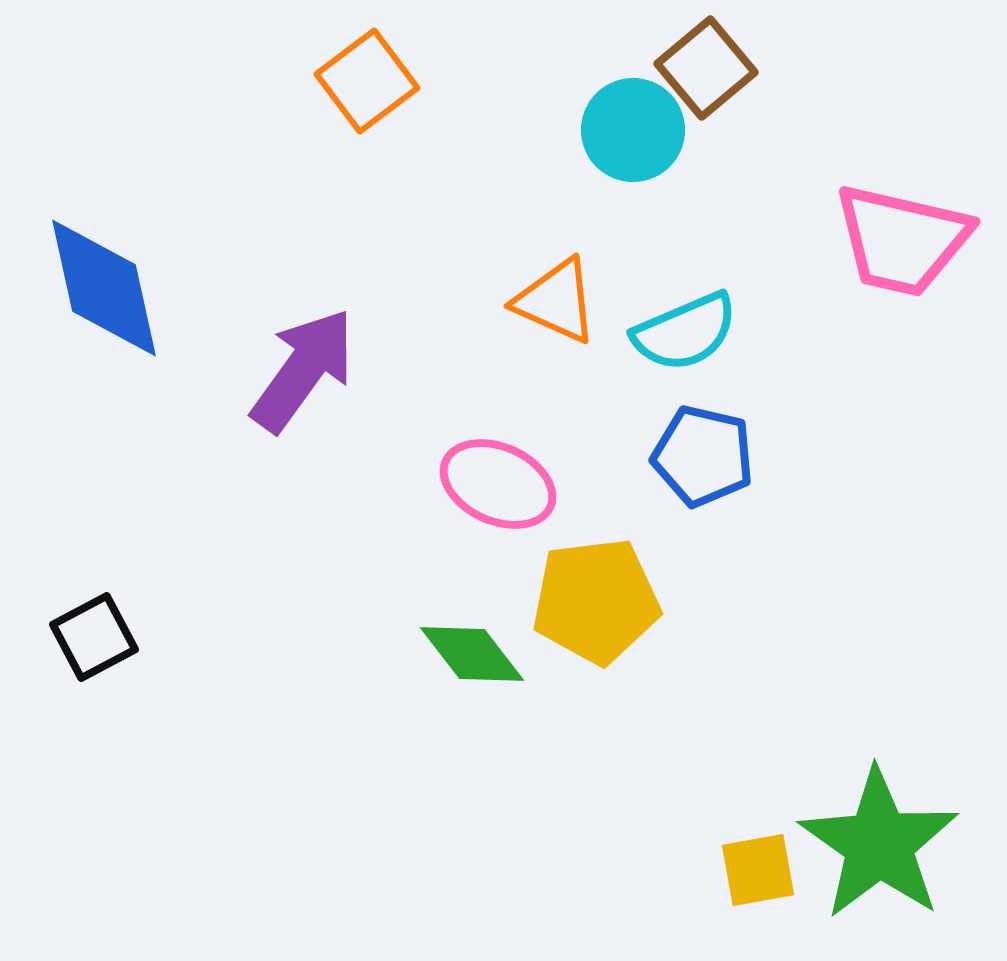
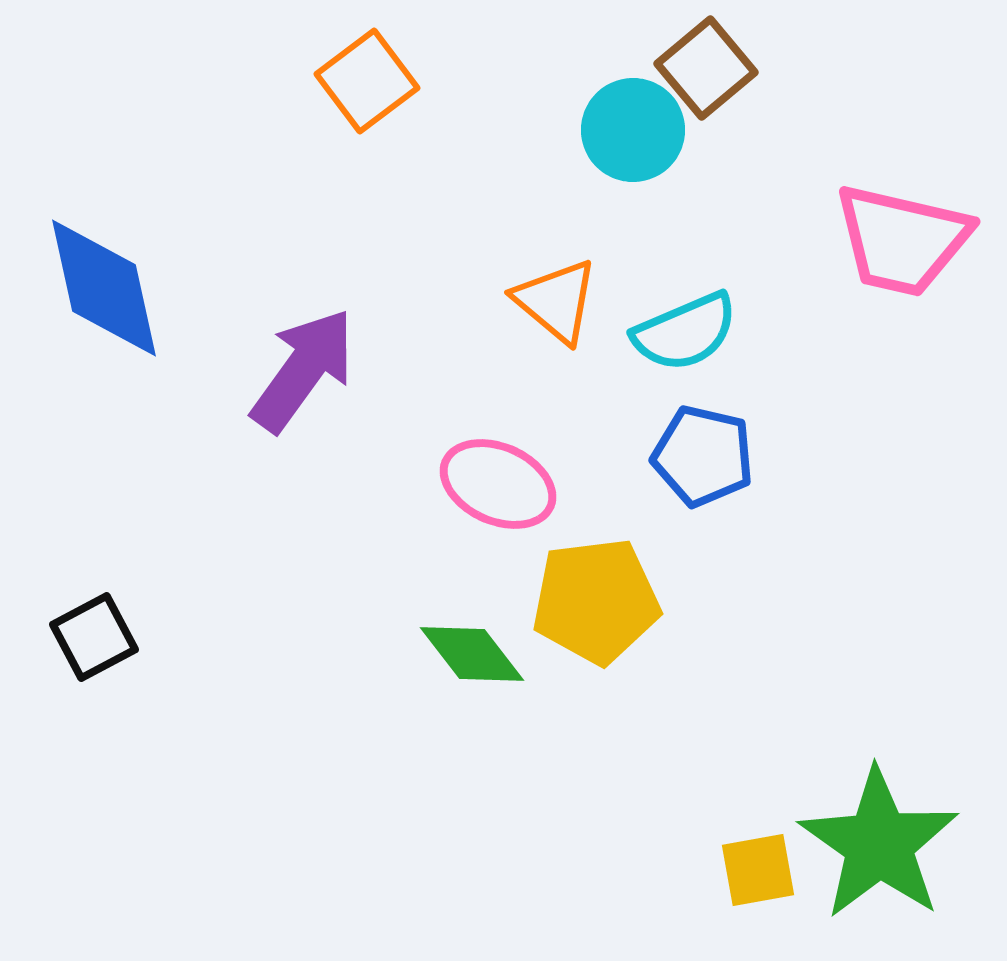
orange triangle: rotated 16 degrees clockwise
